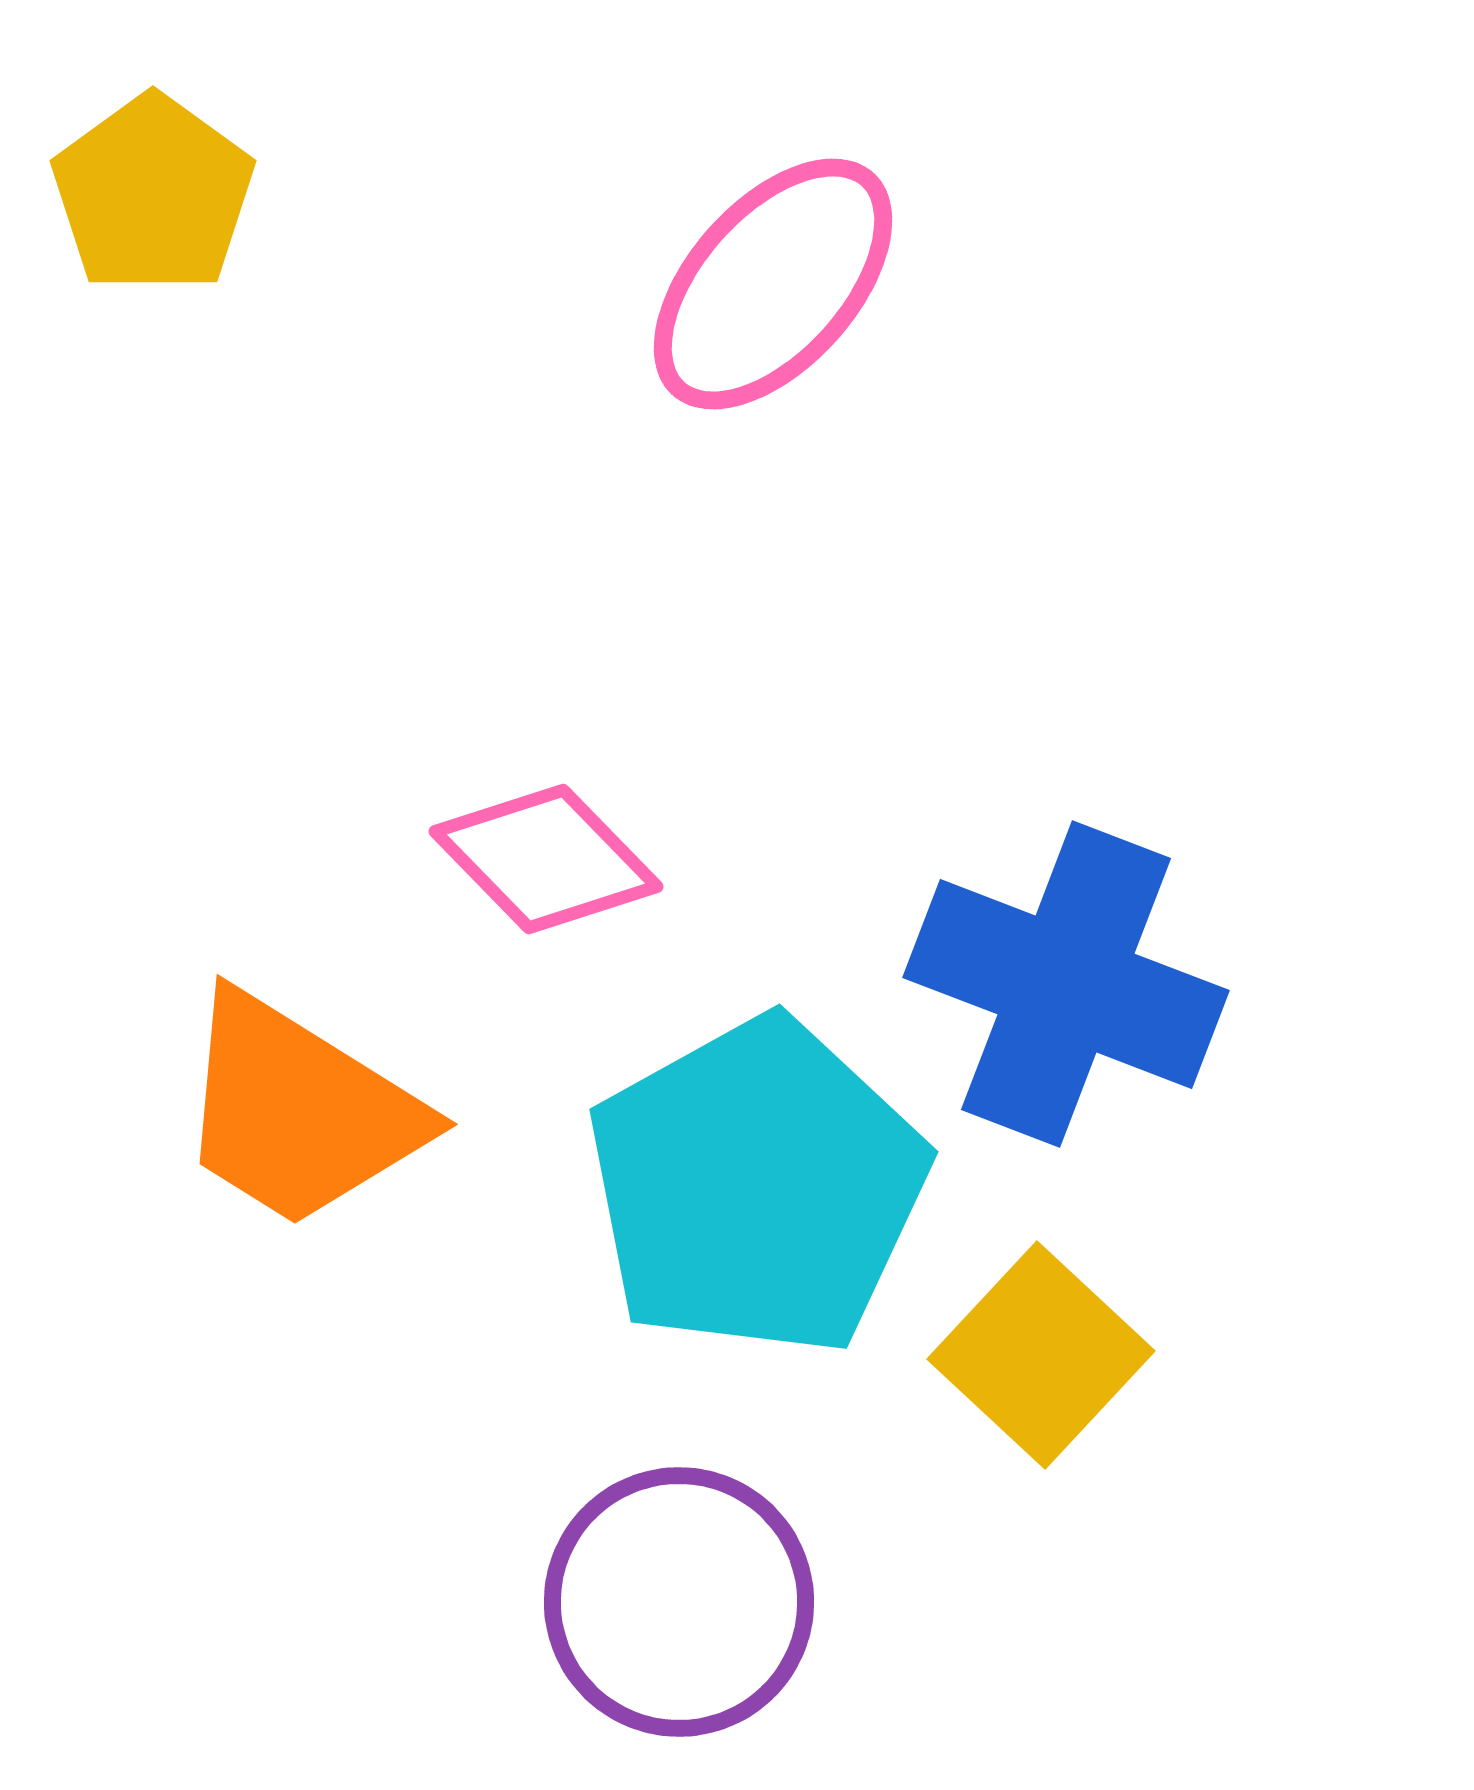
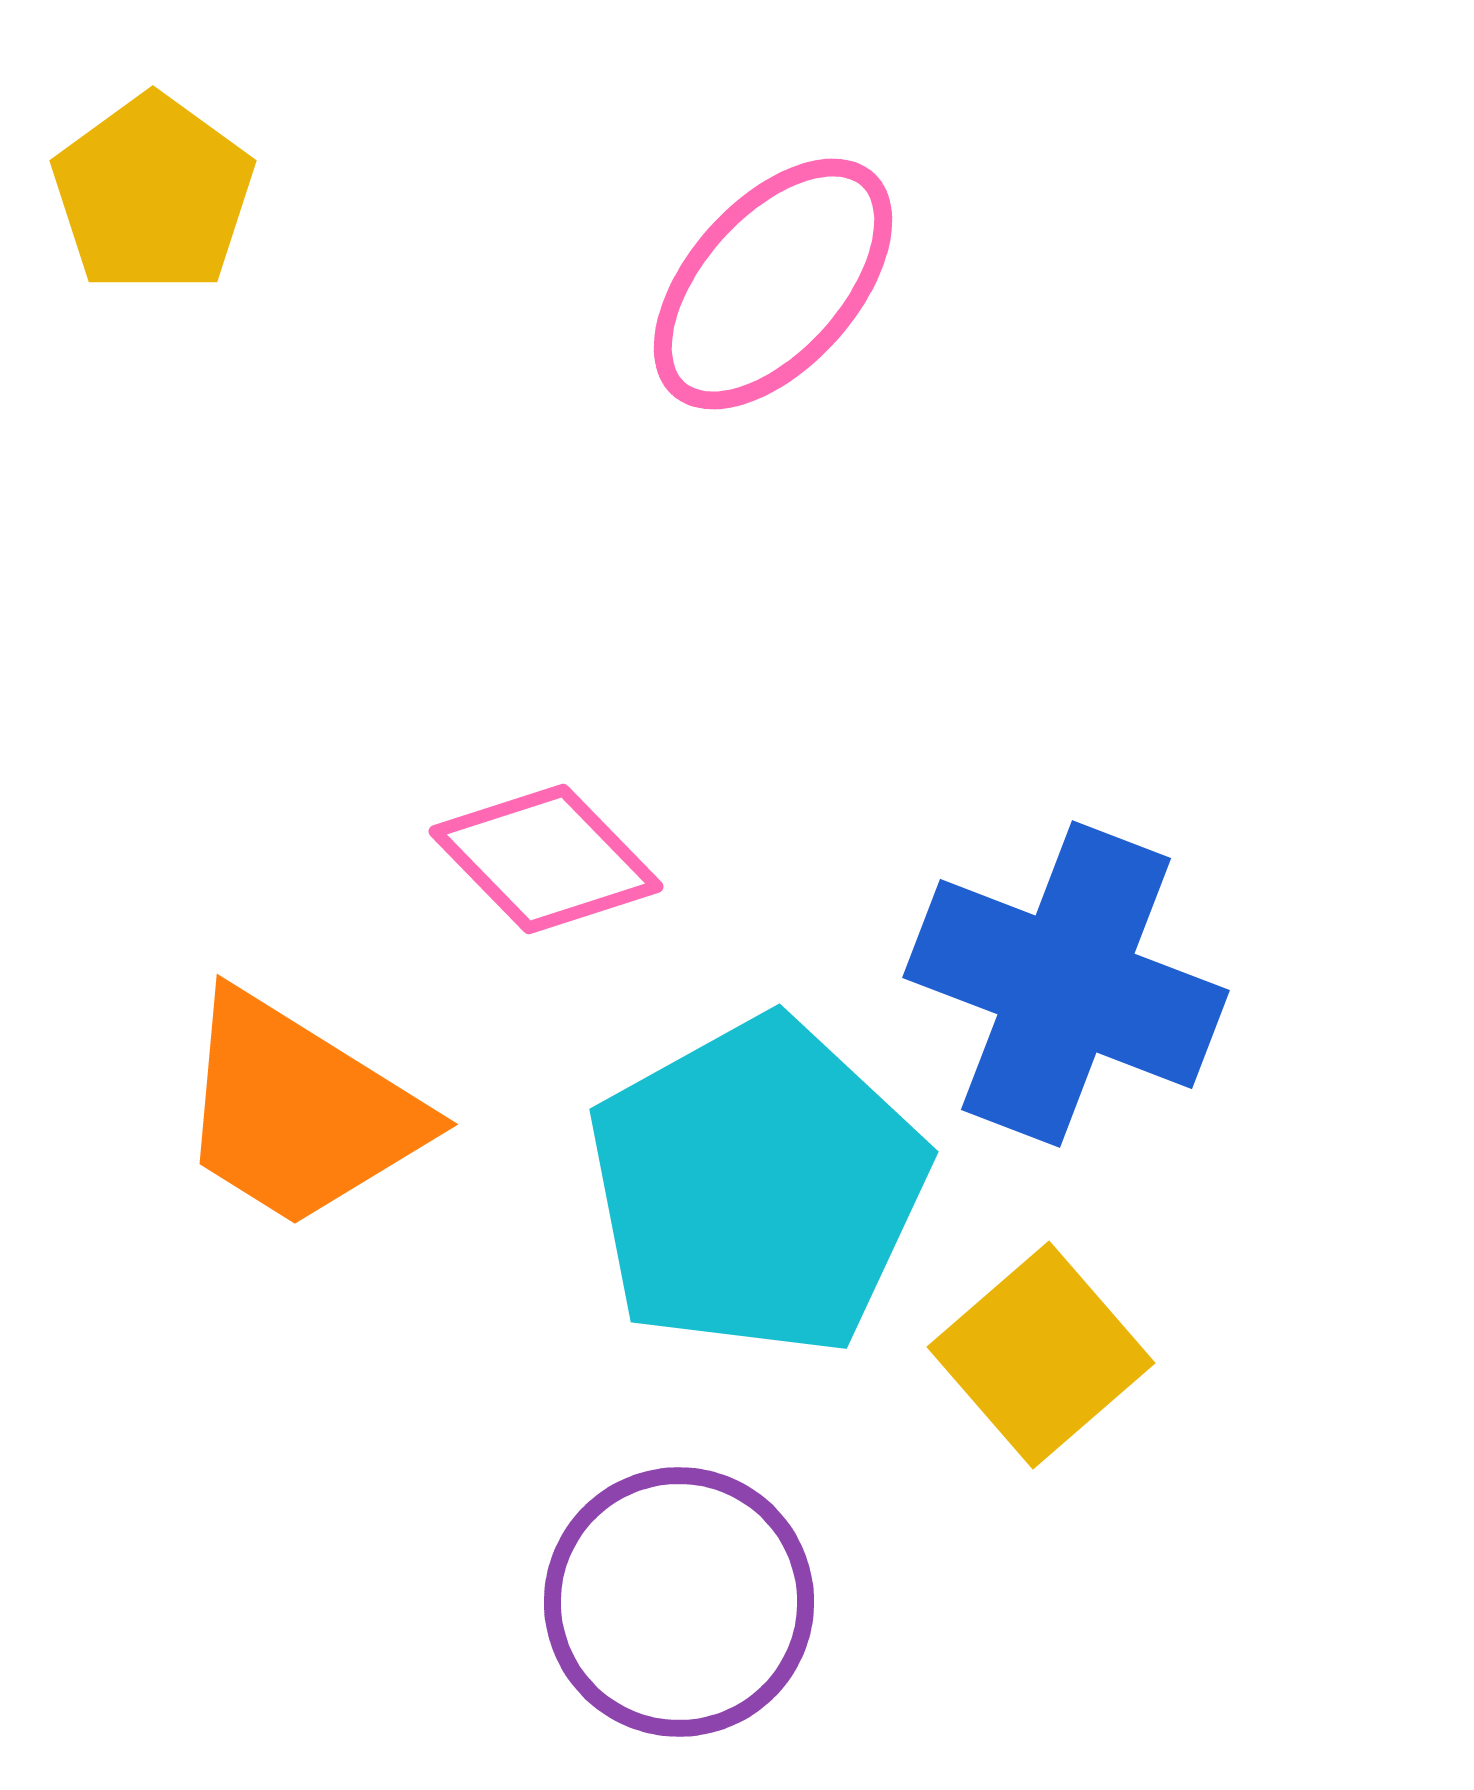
yellow square: rotated 6 degrees clockwise
